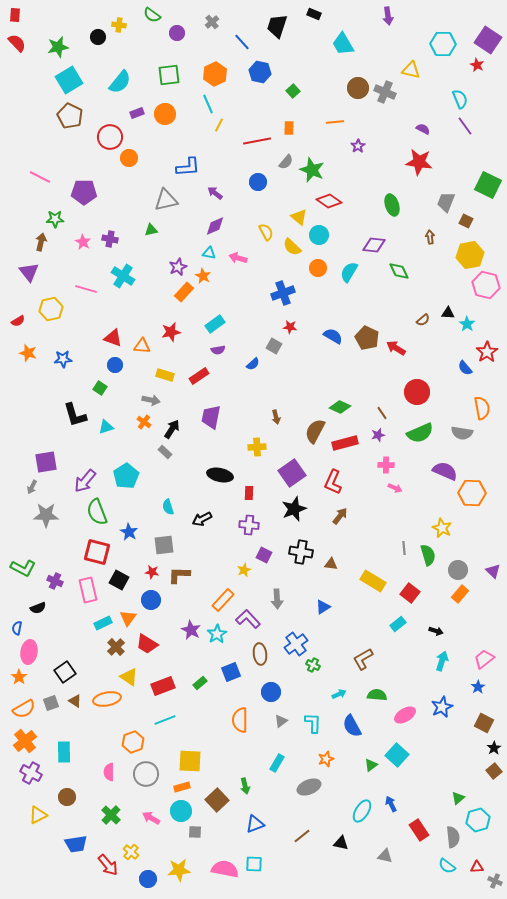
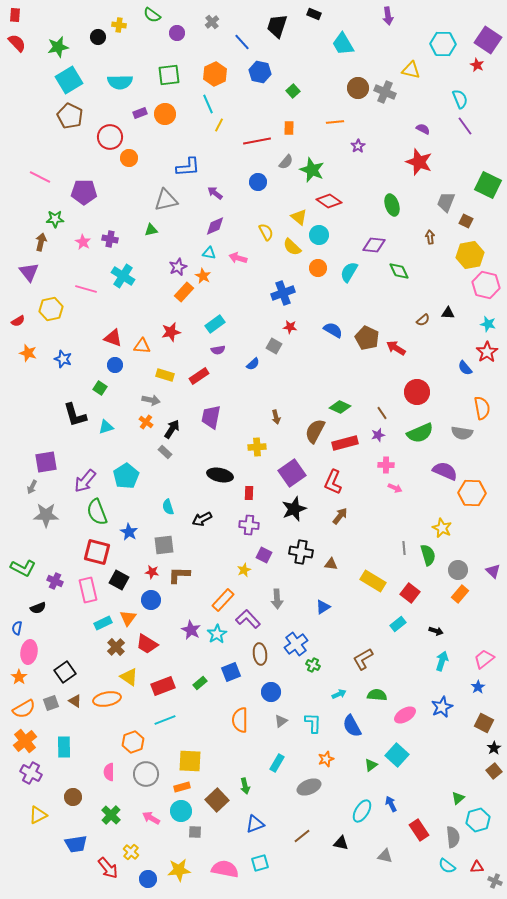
cyan semicircle at (120, 82): rotated 50 degrees clockwise
purple rectangle at (137, 113): moved 3 px right
red star at (419, 162): rotated 12 degrees clockwise
cyan star at (467, 324): moved 21 px right; rotated 21 degrees counterclockwise
blue semicircle at (333, 336): moved 6 px up
blue star at (63, 359): rotated 24 degrees clockwise
orange cross at (144, 422): moved 2 px right
cyan rectangle at (64, 752): moved 5 px up
brown circle at (67, 797): moved 6 px right
cyan square at (254, 864): moved 6 px right, 1 px up; rotated 18 degrees counterclockwise
red arrow at (108, 865): moved 3 px down
